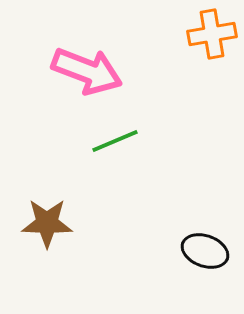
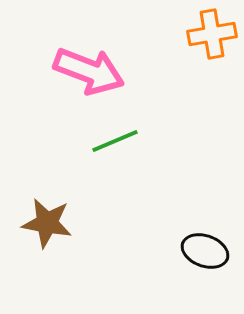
pink arrow: moved 2 px right
brown star: rotated 9 degrees clockwise
